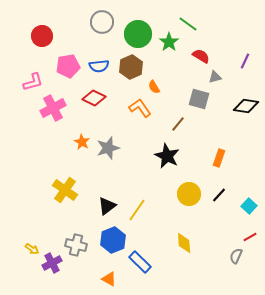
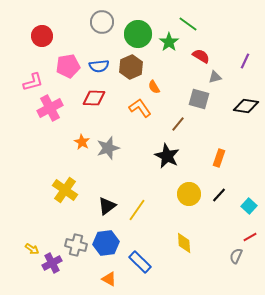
red diamond: rotated 25 degrees counterclockwise
pink cross: moved 3 px left
blue hexagon: moved 7 px left, 3 px down; rotated 15 degrees clockwise
